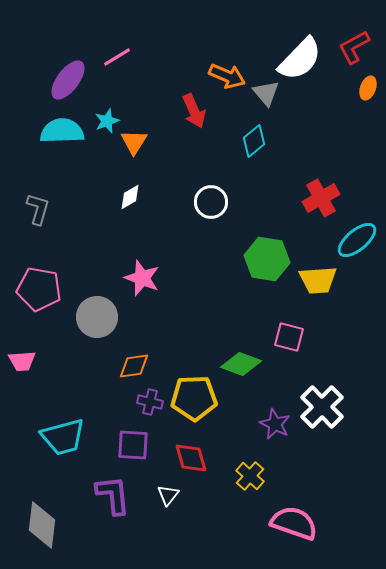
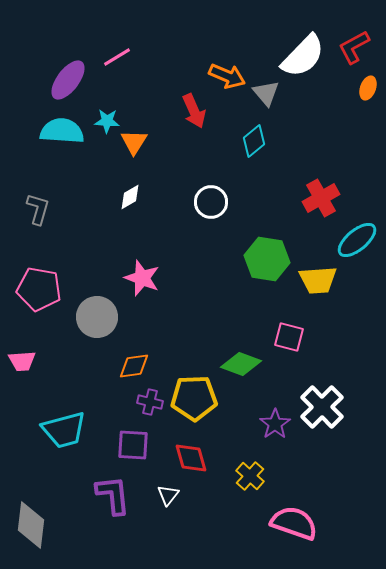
white semicircle: moved 3 px right, 3 px up
cyan star: rotated 25 degrees clockwise
cyan semicircle: rotated 6 degrees clockwise
purple star: rotated 12 degrees clockwise
cyan trapezoid: moved 1 px right, 7 px up
gray diamond: moved 11 px left
